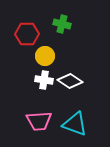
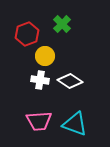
green cross: rotated 30 degrees clockwise
red hexagon: rotated 20 degrees counterclockwise
white cross: moved 4 px left
